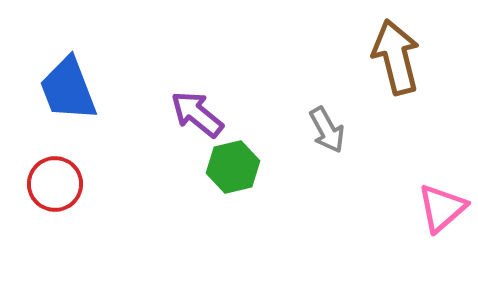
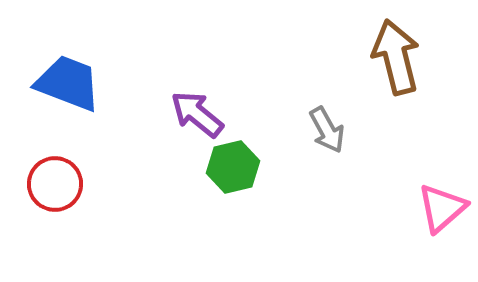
blue trapezoid: moved 6 px up; rotated 132 degrees clockwise
